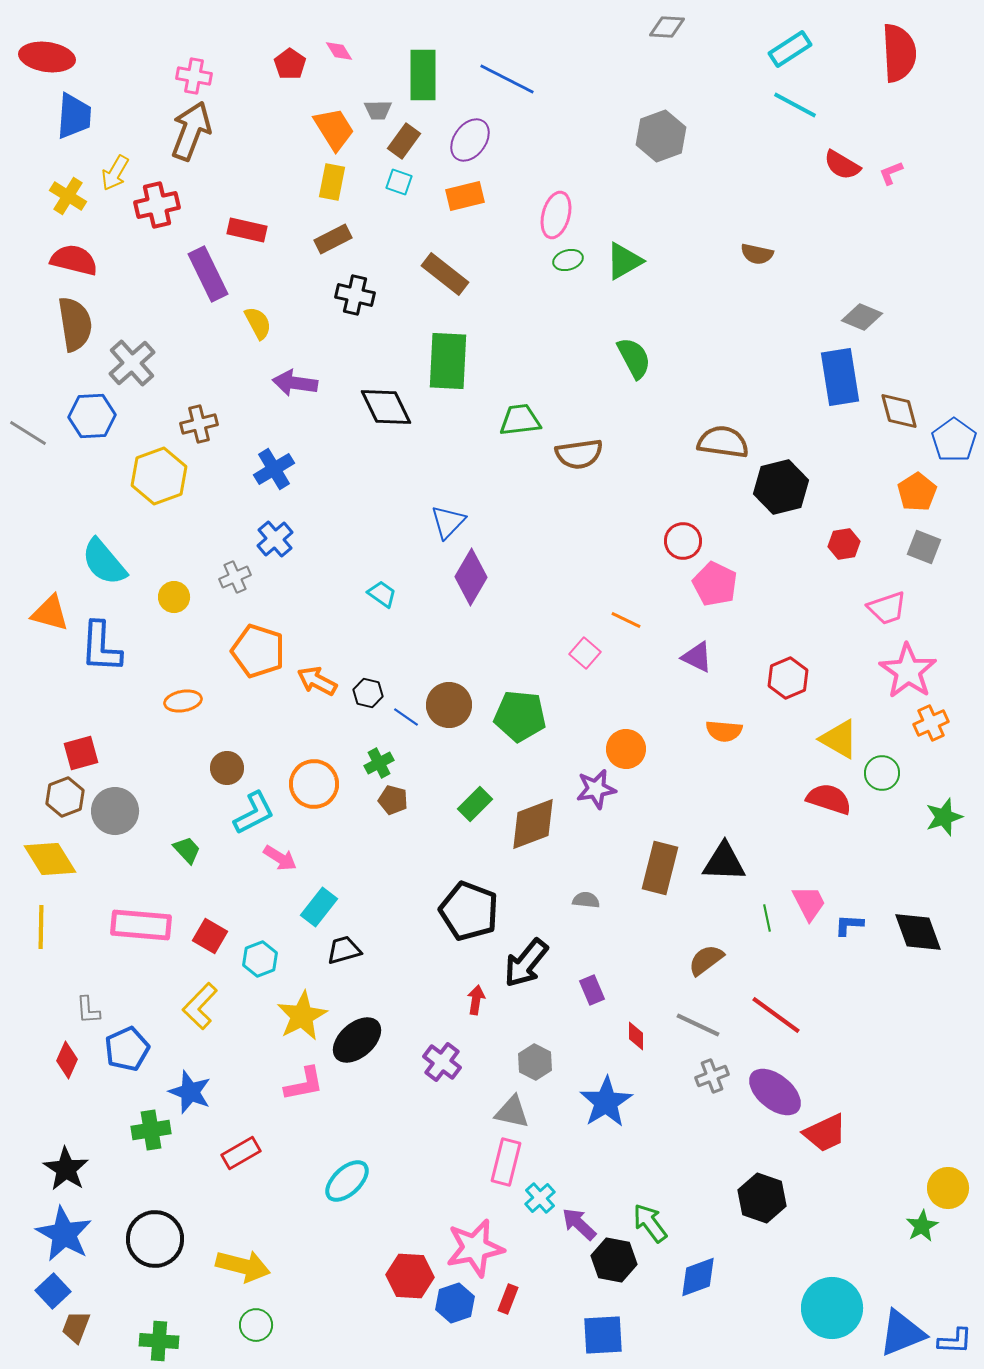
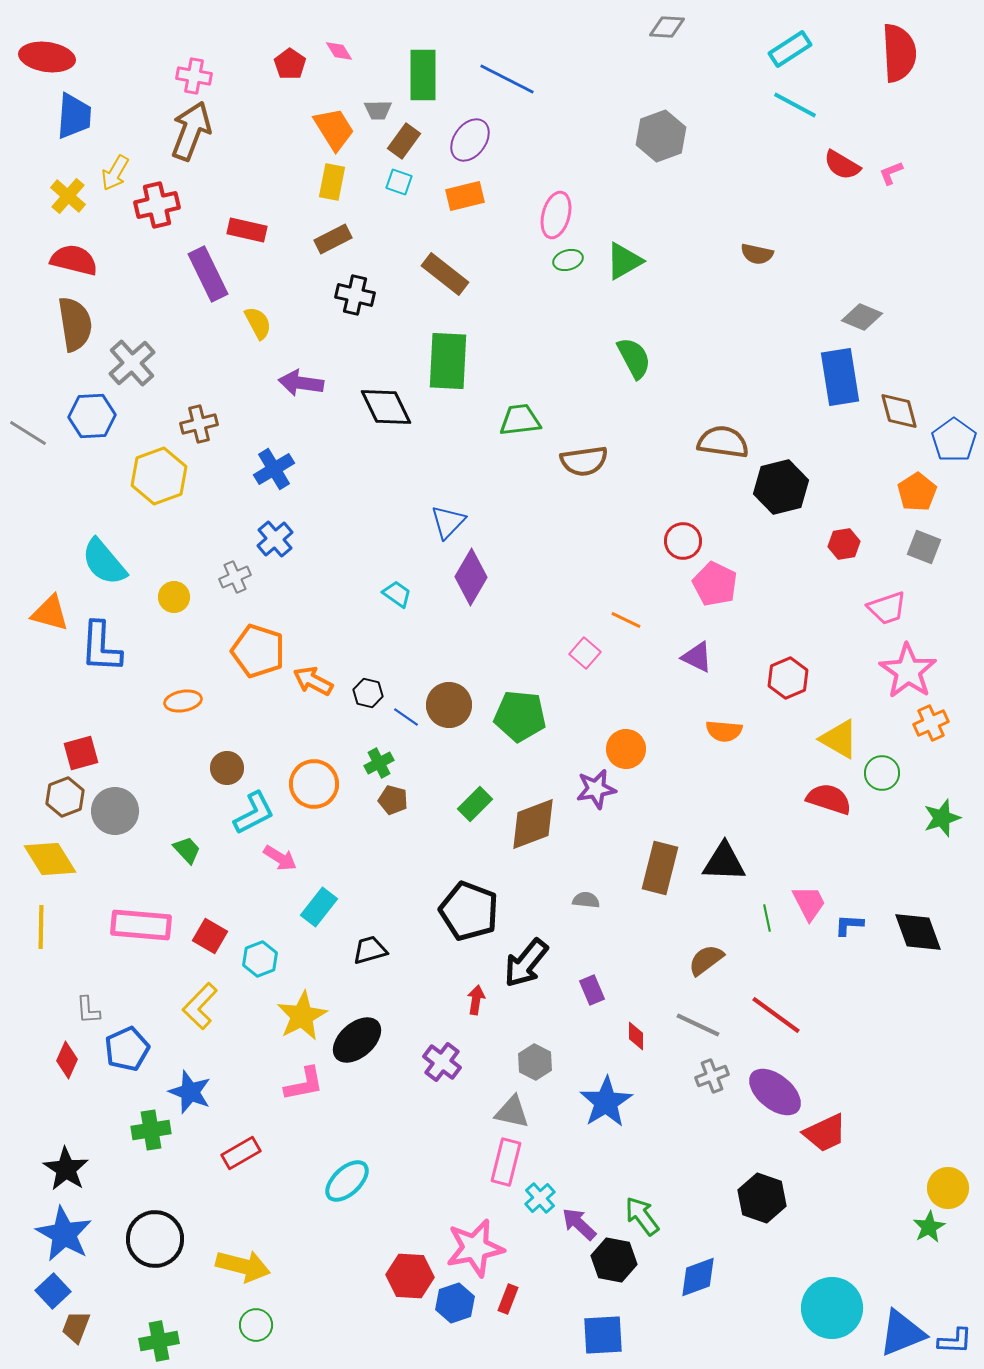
yellow cross at (68, 196): rotated 9 degrees clockwise
purple arrow at (295, 383): moved 6 px right
brown semicircle at (579, 454): moved 5 px right, 7 px down
cyan trapezoid at (382, 594): moved 15 px right
orange arrow at (317, 681): moved 4 px left
green star at (944, 817): moved 2 px left, 1 px down
black trapezoid at (344, 950): moved 26 px right
green arrow at (650, 1223): moved 8 px left, 7 px up
green star at (922, 1226): moved 7 px right, 1 px down
green cross at (159, 1341): rotated 15 degrees counterclockwise
